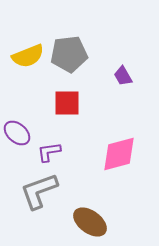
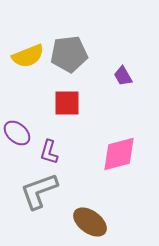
purple L-shape: rotated 65 degrees counterclockwise
